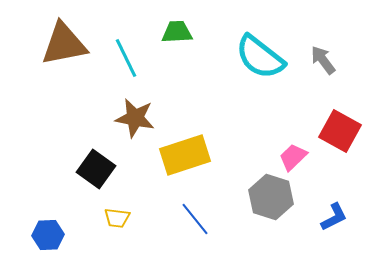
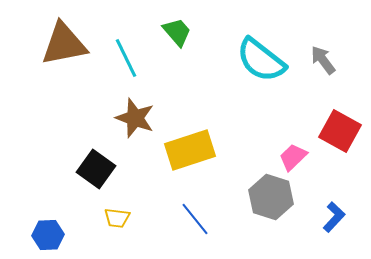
green trapezoid: rotated 52 degrees clockwise
cyan semicircle: moved 1 px right, 3 px down
brown star: rotated 9 degrees clockwise
yellow rectangle: moved 5 px right, 5 px up
blue L-shape: rotated 20 degrees counterclockwise
